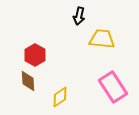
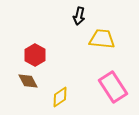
brown diamond: rotated 25 degrees counterclockwise
